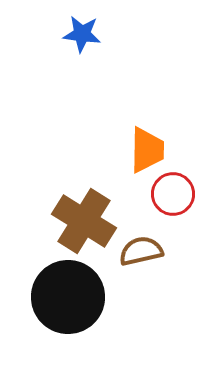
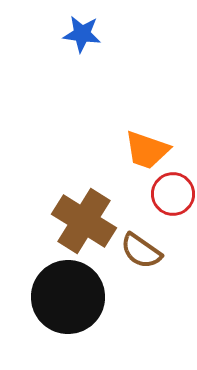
orange trapezoid: rotated 108 degrees clockwise
brown semicircle: rotated 132 degrees counterclockwise
